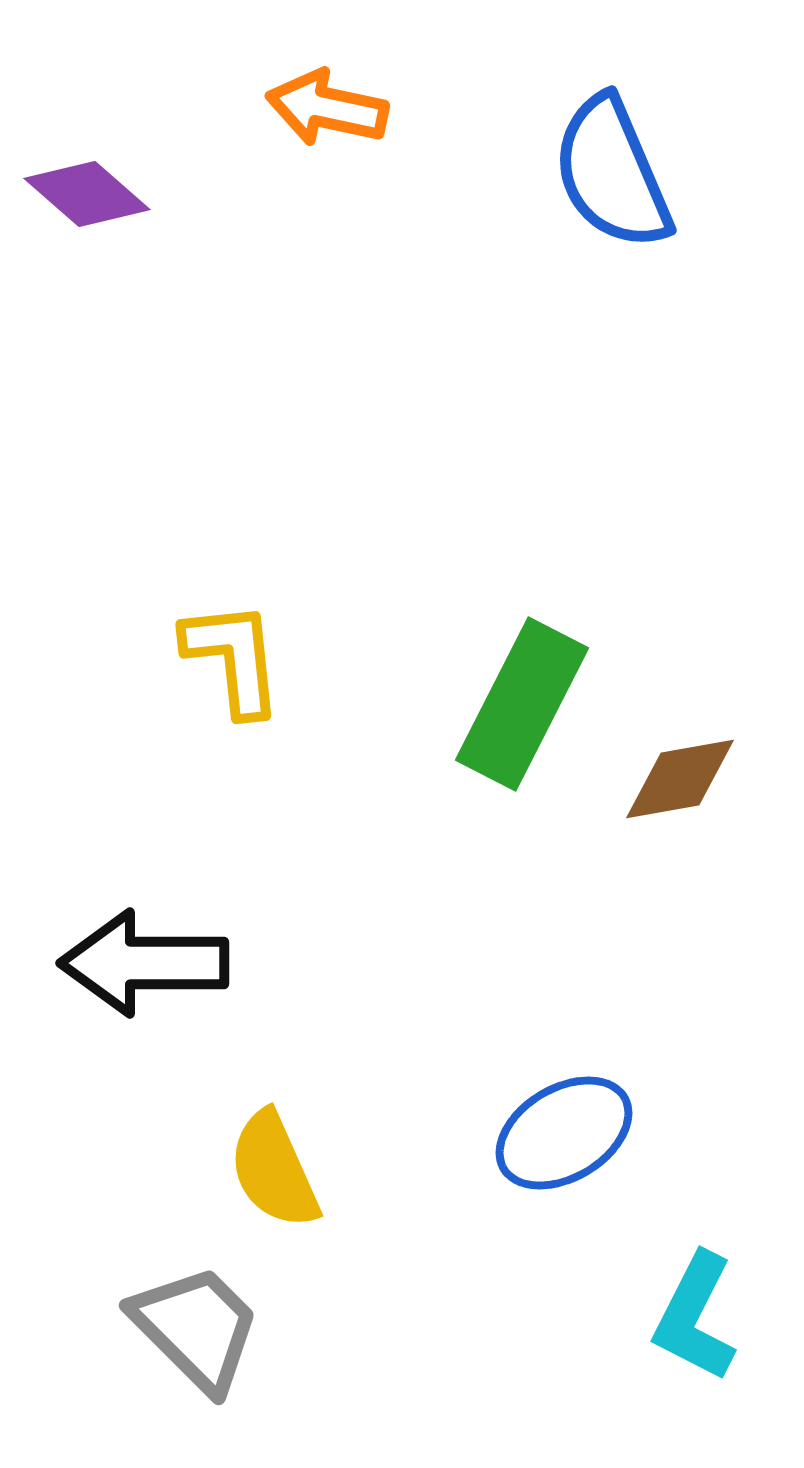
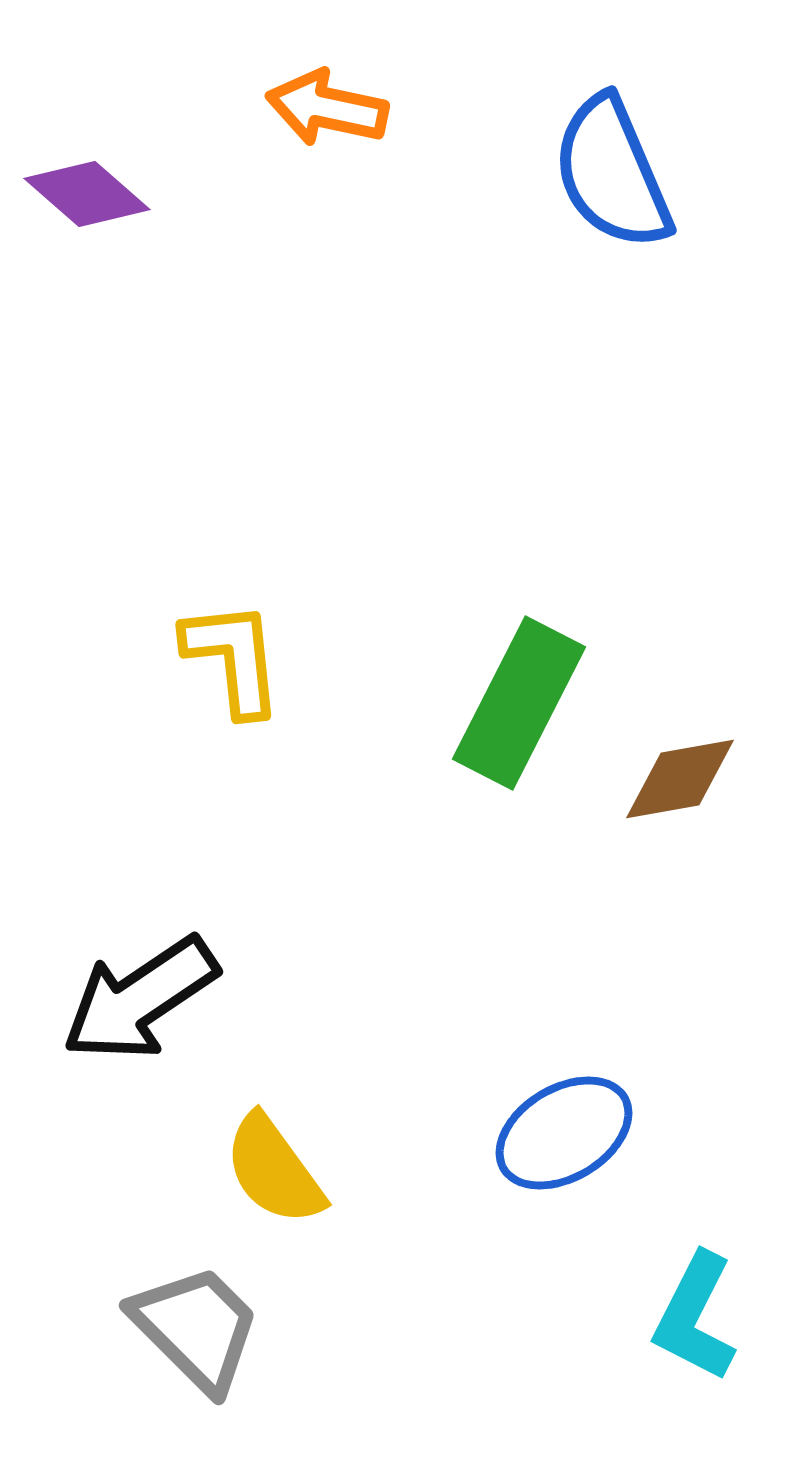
green rectangle: moved 3 px left, 1 px up
black arrow: moved 4 px left, 36 px down; rotated 34 degrees counterclockwise
yellow semicircle: rotated 12 degrees counterclockwise
